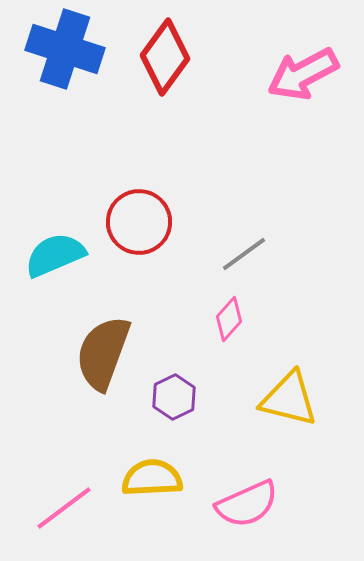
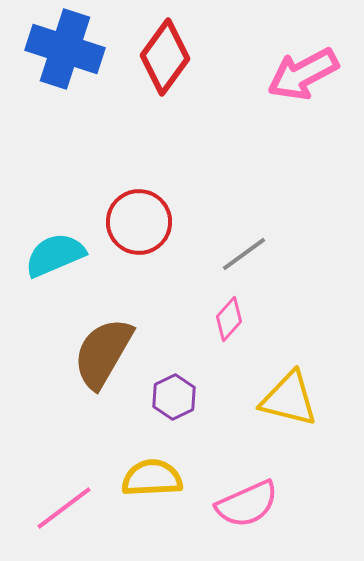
brown semicircle: rotated 10 degrees clockwise
